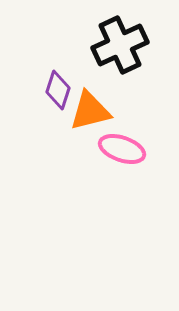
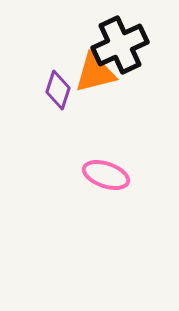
orange triangle: moved 5 px right, 38 px up
pink ellipse: moved 16 px left, 26 px down
